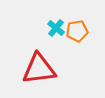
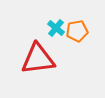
red triangle: moved 1 px left, 10 px up
